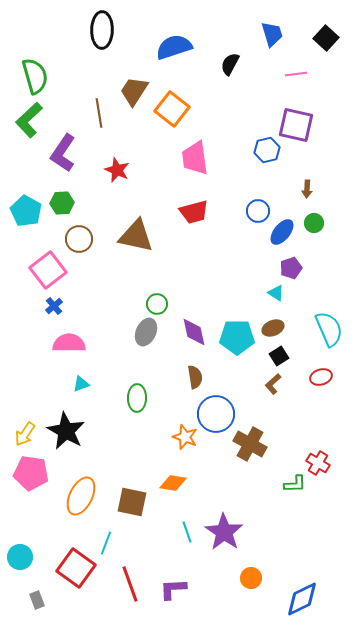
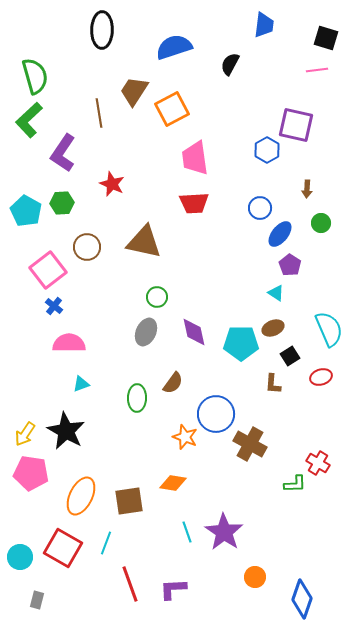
blue trapezoid at (272, 34): moved 8 px left, 9 px up; rotated 24 degrees clockwise
black square at (326, 38): rotated 25 degrees counterclockwise
pink line at (296, 74): moved 21 px right, 4 px up
orange square at (172, 109): rotated 24 degrees clockwise
blue hexagon at (267, 150): rotated 15 degrees counterclockwise
red star at (117, 170): moved 5 px left, 14 px down
blue circle at (258, 211): moved 2 px right, 3 px up
red trapezoid at (194, 212): moved 9 px up; rotated 12 degrees clockwise
green circle at (314, 223): moved 7 px right
blue ellipse at (282, 232): moved 2 px left, 2 px down
brown triangle at (136, 236): moved 8 px right, 6 px down
brown circle at (79, 239): moved 8 px right, 8 px down
purple pentagon at (291, 268): moved 1 px left, 3 px up; rotated 20 degrees counterclockwise
green circle at (157, 304): moved 7 px up
blue cross at (54, 306): rotated 12 degrees counterclockwise
cyan pentagon at (237, 337): moved 4 px right, 6 px down
black square at (279, 356): moved 11 px right
brown semicircle at (195, 377): moved 22 px left, 6 px down; rotated 45 degrees clockwise
brown L-shape at (273, 384): rotated 45 degrees counterclockwise
brown square at (132, 502): moved 3 px left, 1 px up; rotated 20 degrees counterclockwise
red square at (76, 568): moved 13 px left, 20 px up; rotated 6 degrees counterclockwise
orange circle at (251, 578): moved 4 px right, 1 px up
blue diamond at (302, 599): rotated 45 degrees counterclockwise
gray rectangle at (37, 600): rotated 36 degrees clockwise
